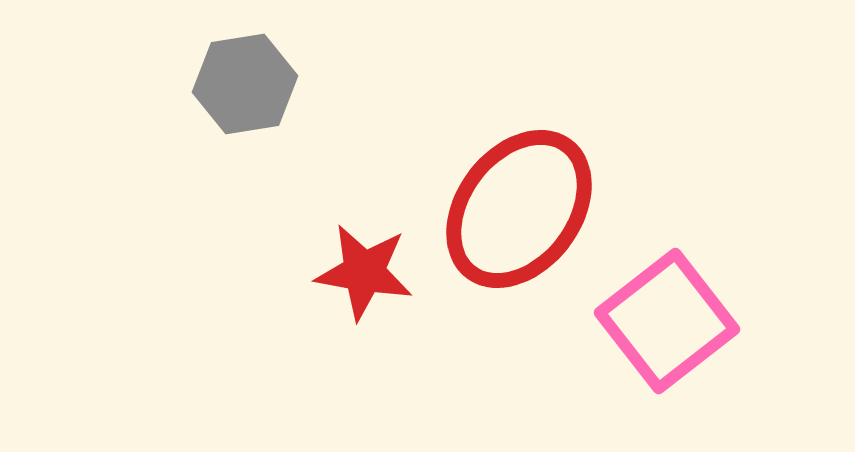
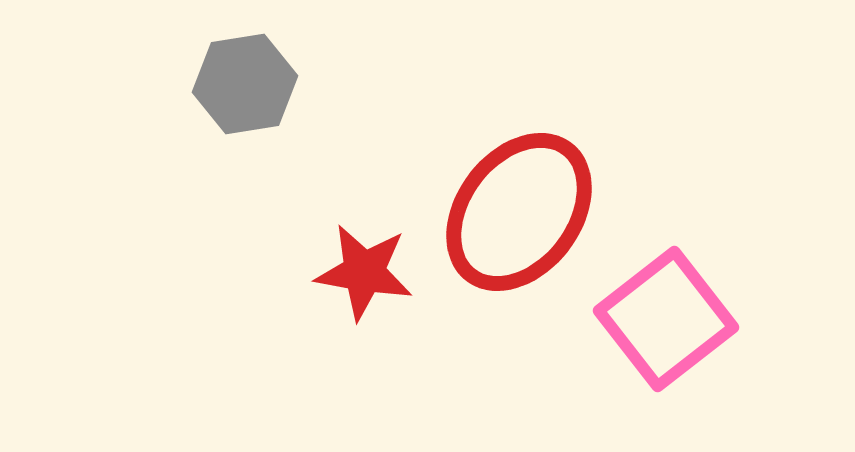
red ellipse: moved 3 px down
pink square: moved 1 px left, 2 px up
